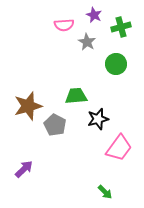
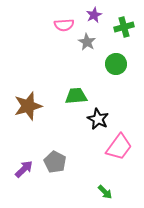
purple star: rotated 21 degrees clockwise
green cross: moved 3 px right
black star: rotated 30 degrees counterclockwise
gray pentagon: moved 37 px down
pink trapezoid: moved 1 px up
